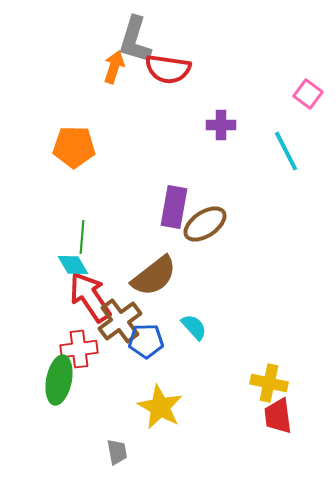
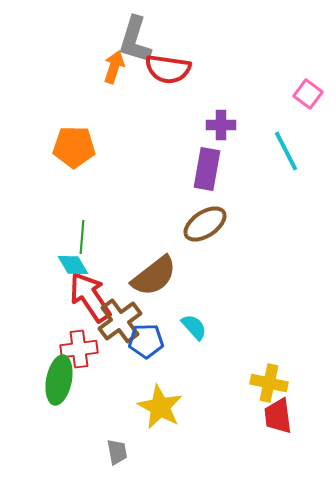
purple rectangle: moved 33 px right, 38 px up
